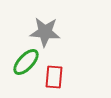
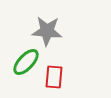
gray star: moved 2 px right, 1 px up
